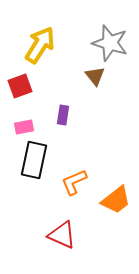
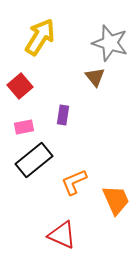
yellow arrow: moved 8 px up
brown triangle: moved 1 px down
red square: rotated 20 degrees counterclockwise
black rectangle: rotated 39 degrees clockwise
orange trapezoid: rotated 76 degrees counterclockwise
